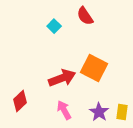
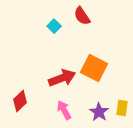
red semicircle: moved 3 px left
yellow rectangle: moved 4 px up
